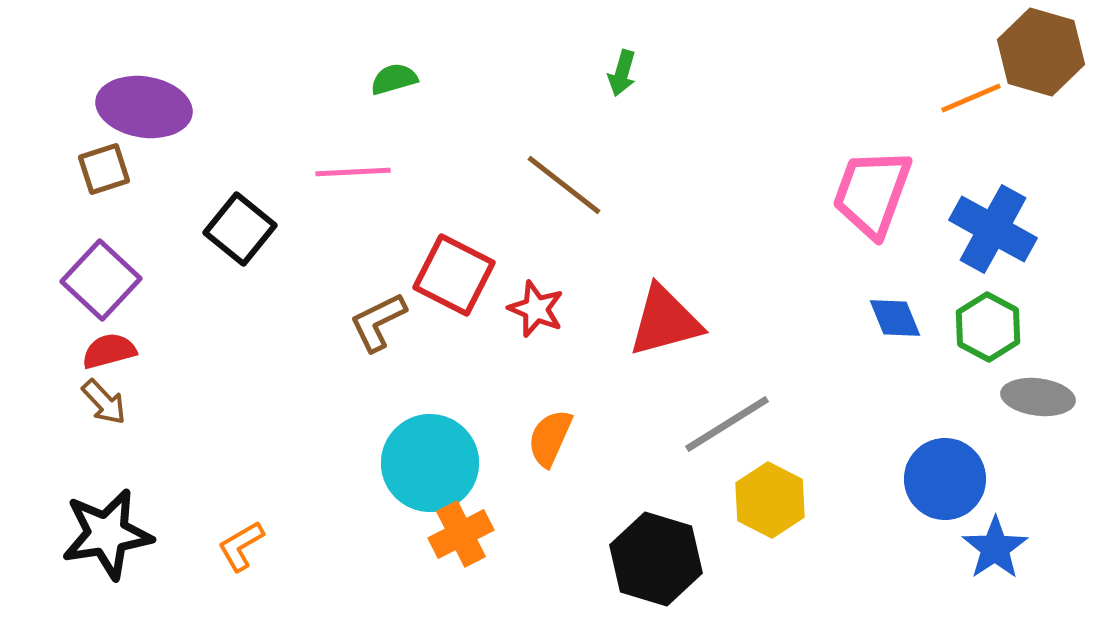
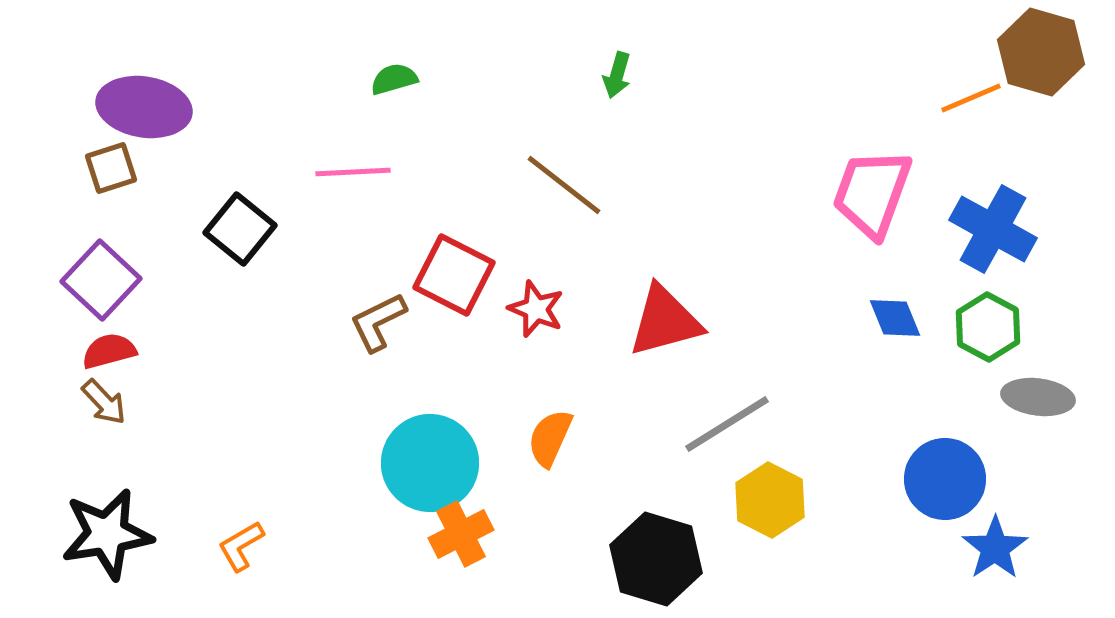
green arrow: moved 5 px left, 2 px down
brown square: moved 7 px right, 1 px up
